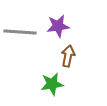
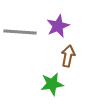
purple star: rotated 15 degrees counterclockwise
